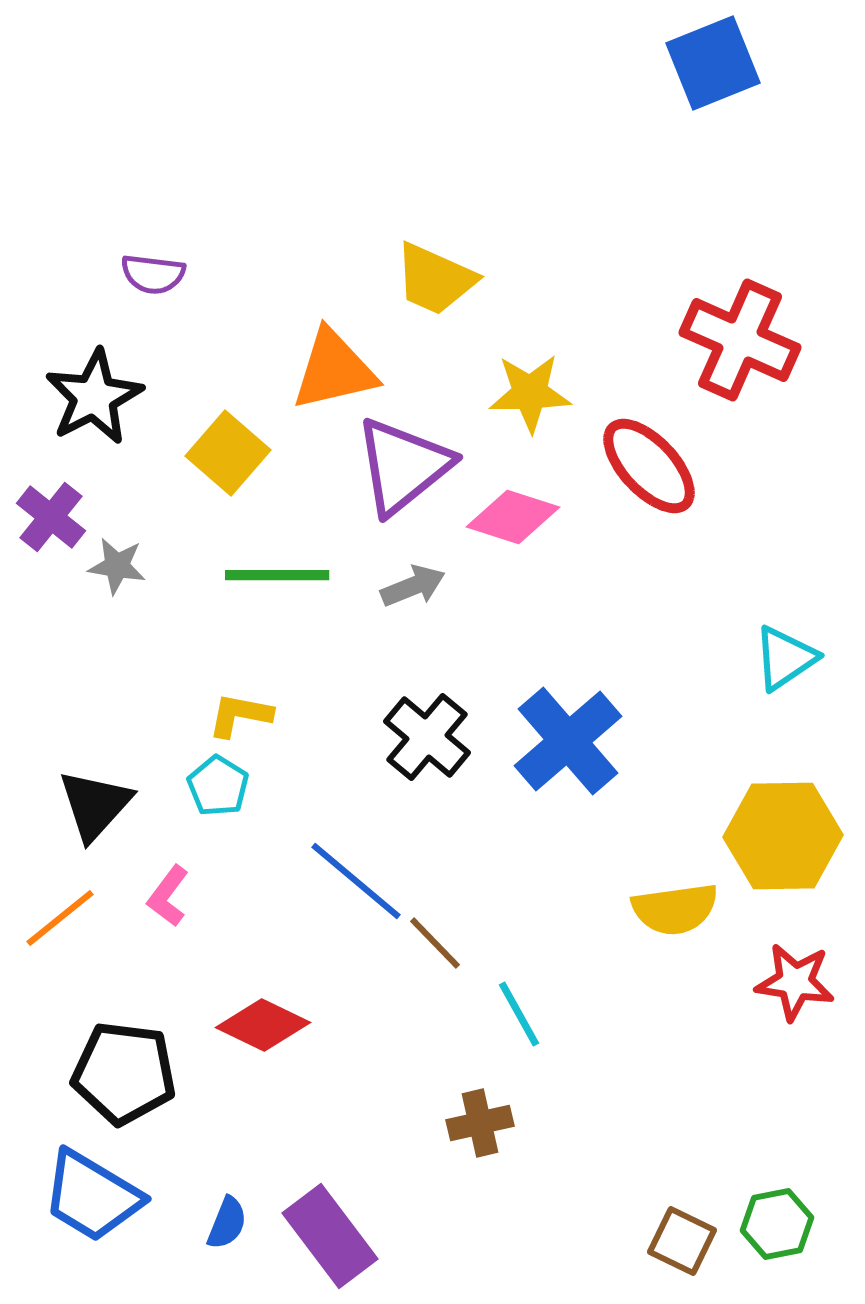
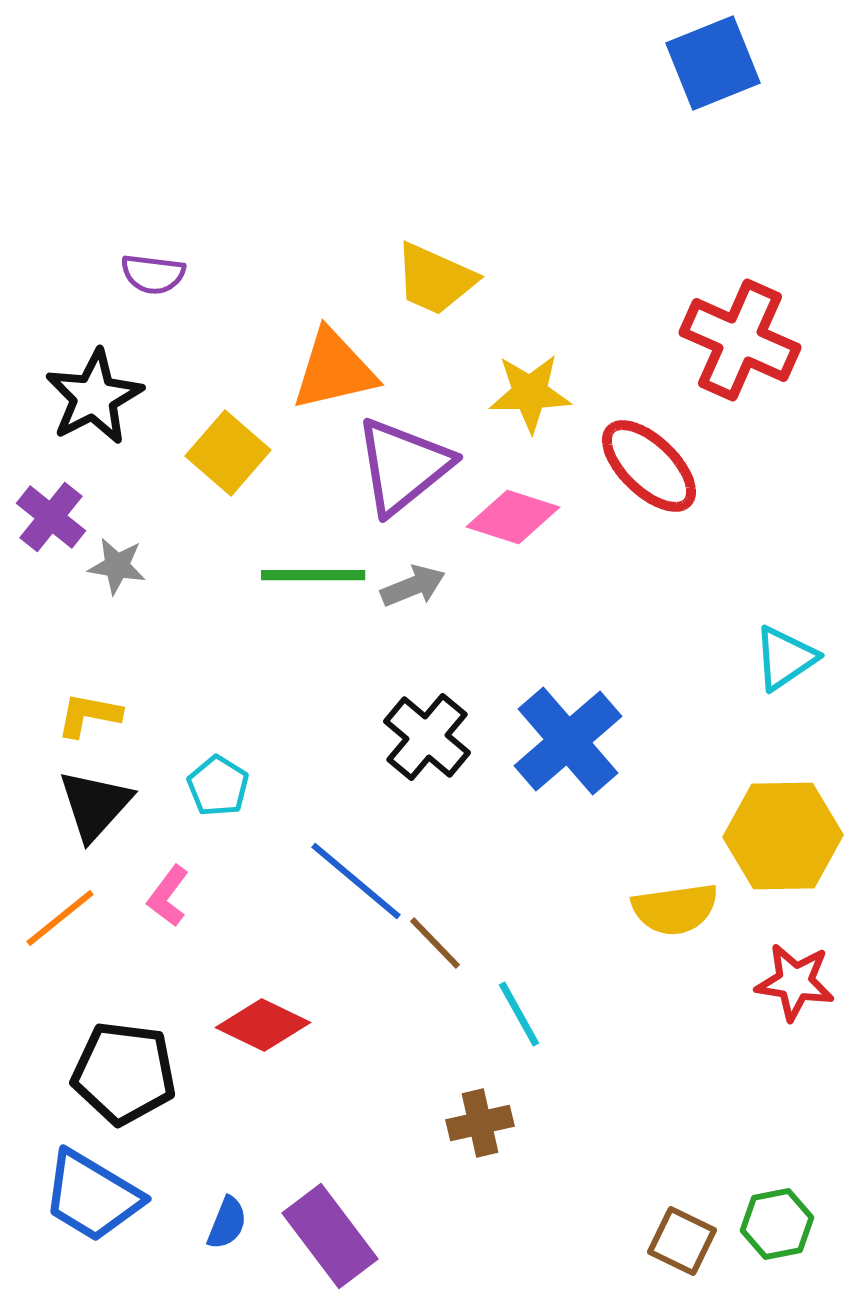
red ellipse: rotated 3 degrees counterclockwise
green line: moved 36 px right
yellow L-shape: moved 151 px left
